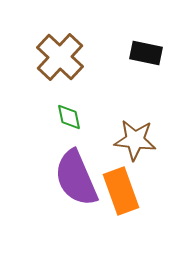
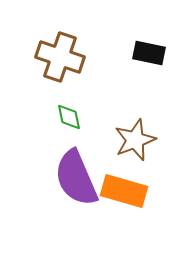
black rectangle: moved 3 px right
brown cross: rotated 24 degrees counterclockwise
brown star: rotated 27 degrees counterclockwise
orange rectangle: moved 3 px right; rotated 54 degrees counterclockwise
